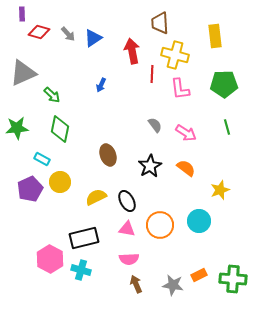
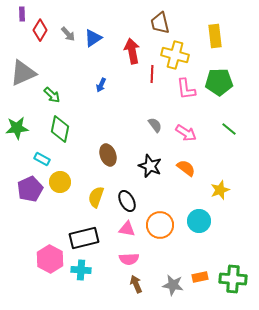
brown trapezoid: rotated 10 degrees counterclockwise
red diamond: moved 1 px right, 2 px up; rotated 75 degrees counterclockwise
green pentagon: moved 5 px left, 2 px up
pink L-shape: moved 6 px right
green line: moved 2 px right, 2 px down; rotated 35 degrees counterclockwise
black star: rotated 20 degrees counterclockwise
yellow semicircle: rotated 45 degrees counterclockwise
cyan cross: rotated 12 degrees counterclockwise
orange rectangle: moved 1 px right, 2 px down; rotated 14 degrees clockwise
